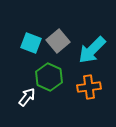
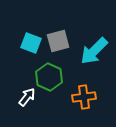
gray square: rotated 25 degrees clockwise
cyan arrow: moved 2 px right, 1 px down
orange cross: moved 5 px left, 10 px down
